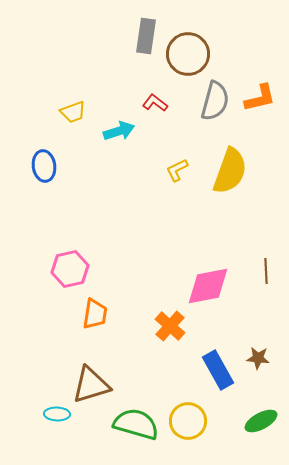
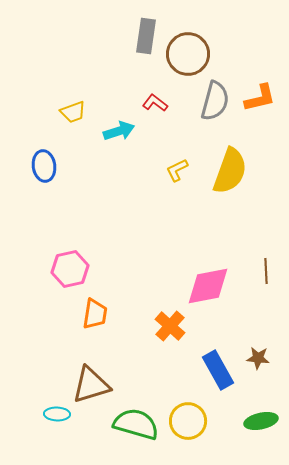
green ellipse: rotated 16 degrees clockwise
